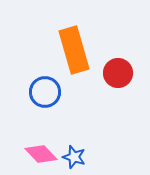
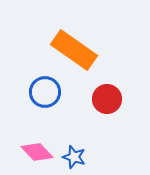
orange rectangle: rotated 39 degrees counterclockwise
red circle: moved 11 px left, 26 px down
pink diamond: moved 4 px left, 2 px up
